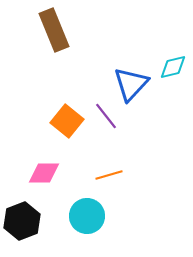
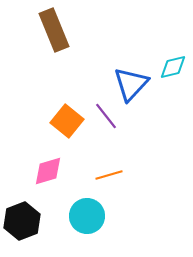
pink diamond: moved 4 px right, 2 px up; rotated 16 degrees counterclockwise
